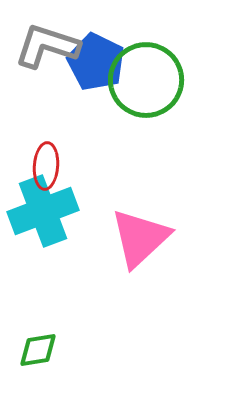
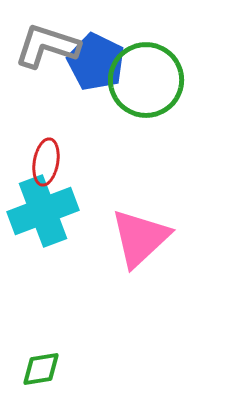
red ellipse: moved 4 px up; rotated 6 degrees clockwise
green diamond: moved 3 px right, 19 px down
